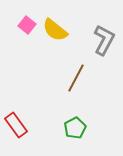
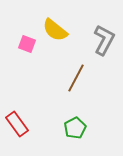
pink square: moved 19 px down; rotated 18 degrees counterclockwise
red rectangle: moved 1 px right, 1 px up
